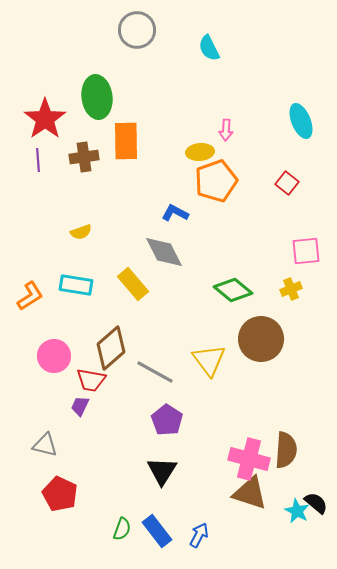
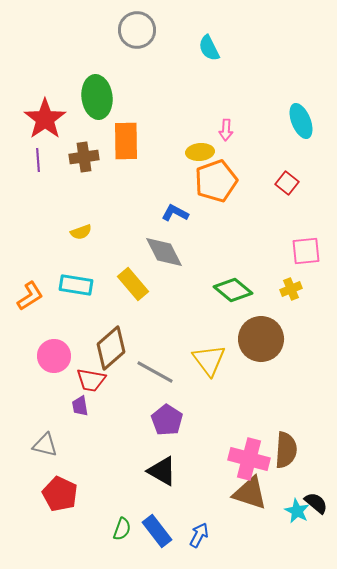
purple trapezoid: rotated 35 degrees counterclockwise
black triangle: rotated 32 degrees counterclockwise
